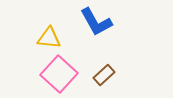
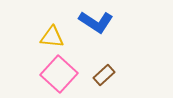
blue L-shape: rotated 28 degrees counterclockwise
yellow triangle: moved 3 px right, 1 px up
